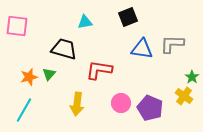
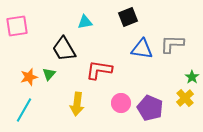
pink square: rotated 15 degrees counterclockwise
black trapezoid: rotated 136 degrees counterclockwise
yellow cross: moved 1 px right, 2 px down; rotated 12 degrees clockwise
